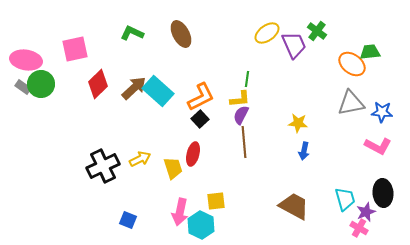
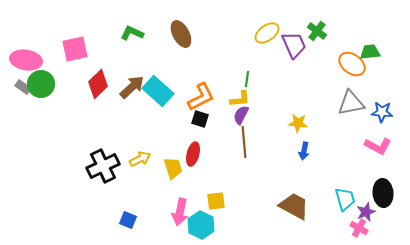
brown arrow: moved 2 px left, 1 px up
black square: rotated 30 degrees counterclockwise
